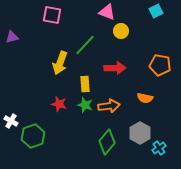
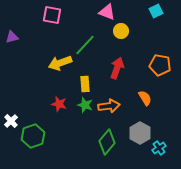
yellow arrow: rotated 50 degrees clockwise
red arrow: moved 2 px right; rotated 70 degrees counterclockwise
orange semicircle: rotated 133 degrees counterclockwise
white cross: rotated 16 degrees clockwise
